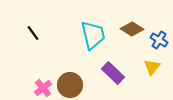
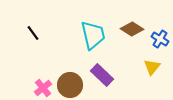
blue cross: moved 1 px right, 1 px up
purple rectangle: moved 11 px left, 2 px down
